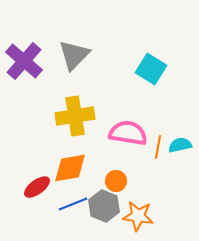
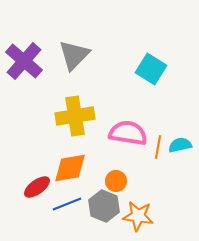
blue line: moved 6 px left
